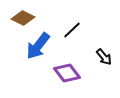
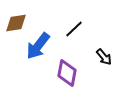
brown diamond: moved 7 px left, 5 px down; rotated 35 degrees counterclockwise
black line: moved 2 px right, 1 px up
purple diamond: rotated 48 degrees clockwise
